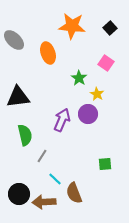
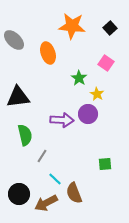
purple arrow: rotated 70 degrees clockwise
brown arrow: moved 2 px right, 1 px down; rotated 25 degrees counterclockwise
